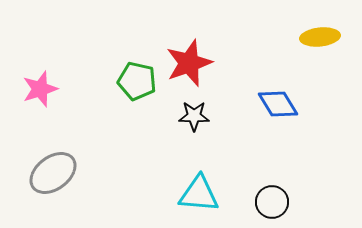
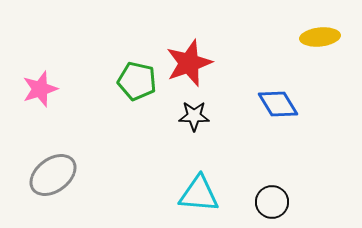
gray ellipse: moved 2 px down
